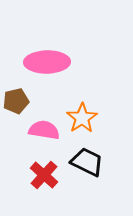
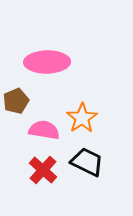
brown pentagon: rotated 10 degrees counterclockwise
red cross: moved 1 px left, 5 px up
